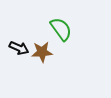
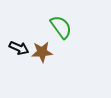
green semicircle: moved 2 px up
